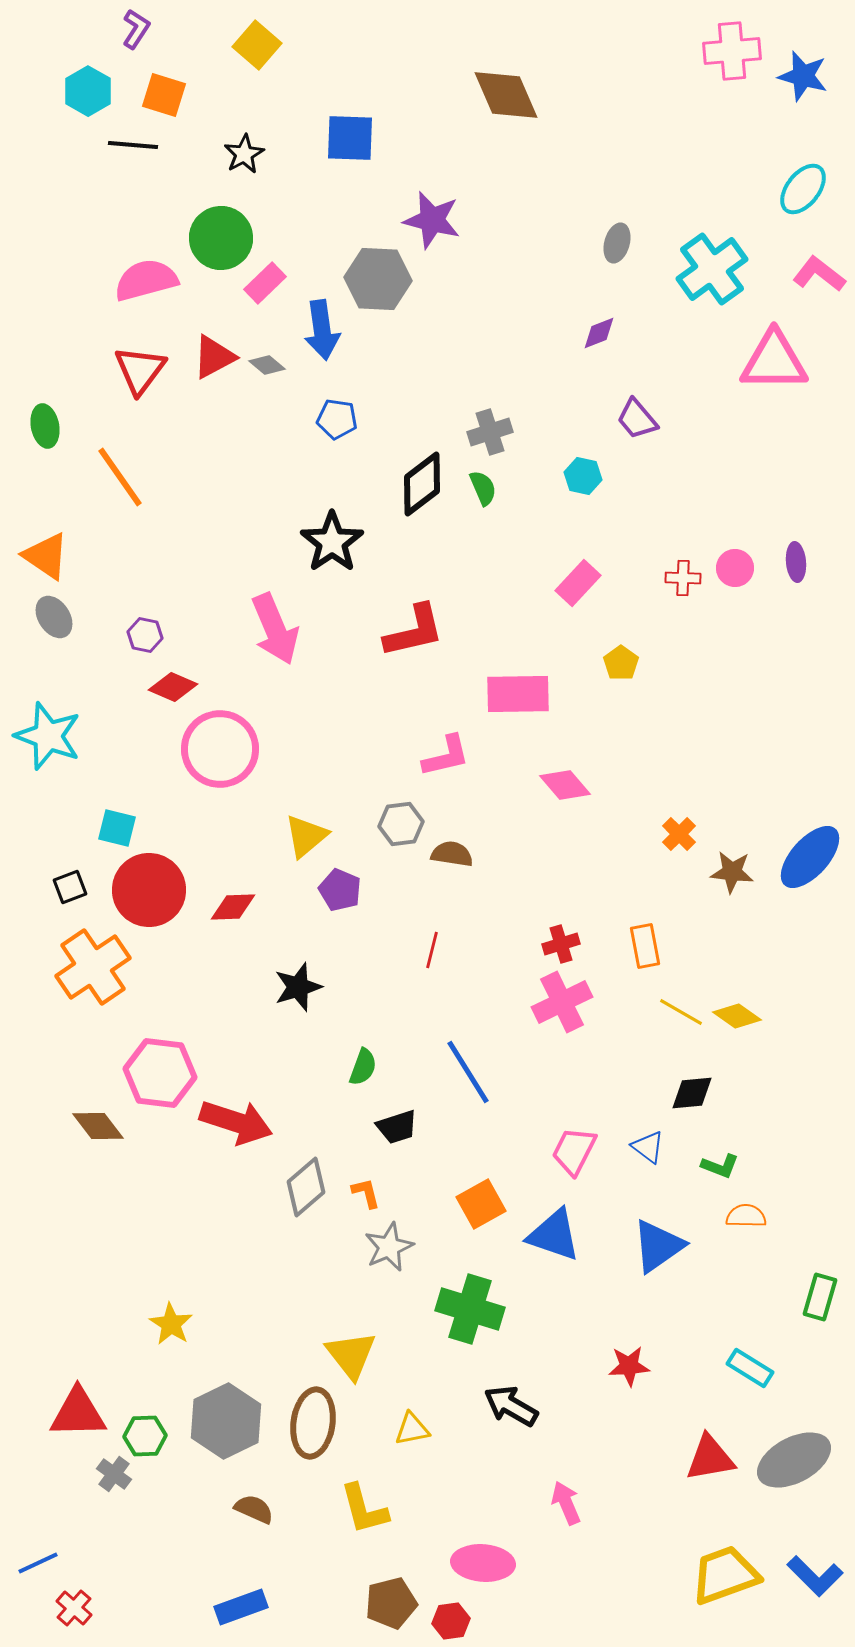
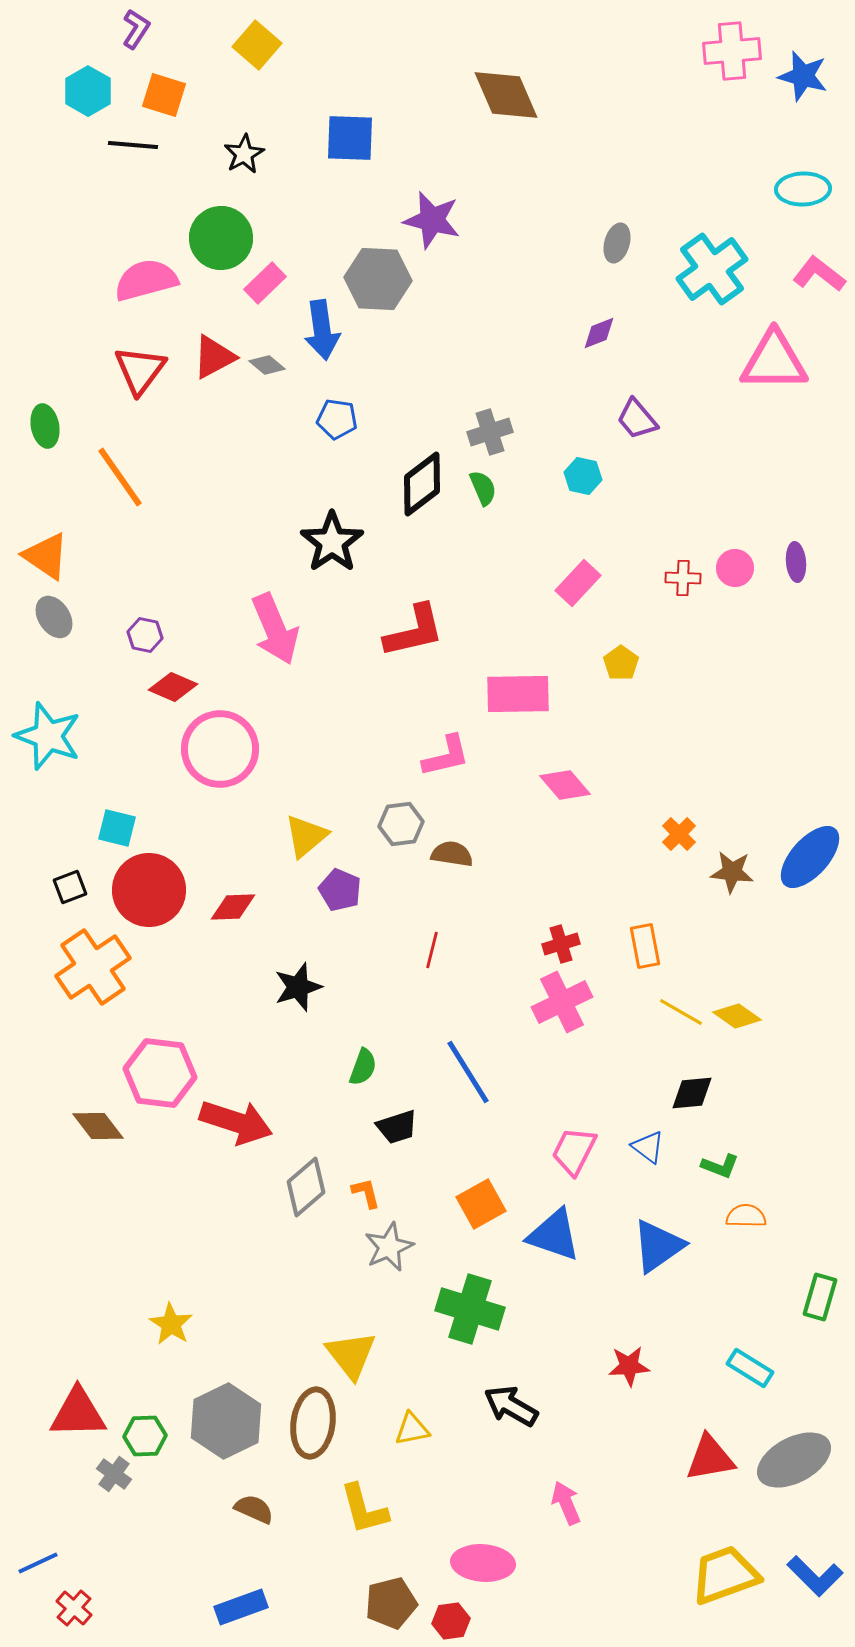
cyan ellipse at (803, 189): rotated 50 degrees clockwise
